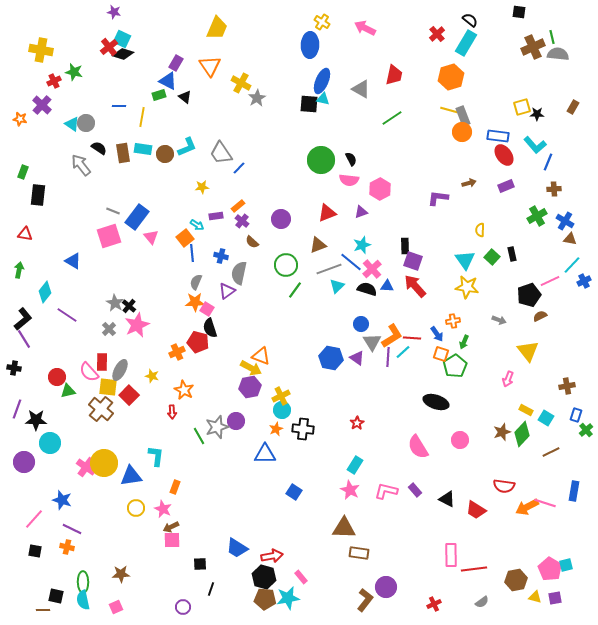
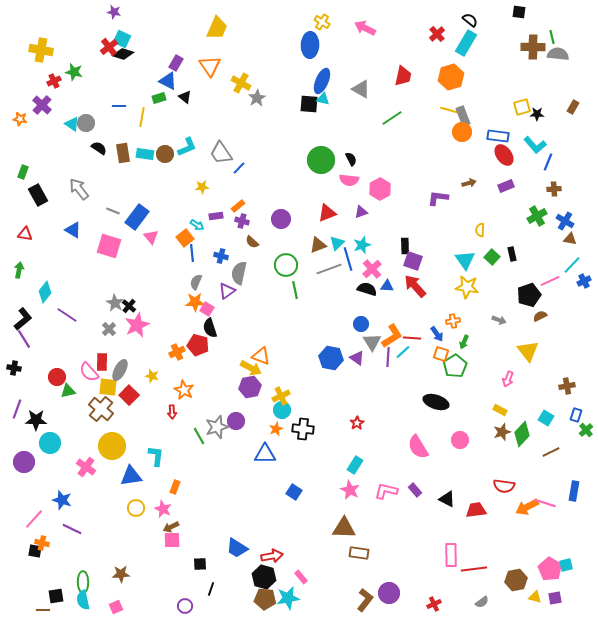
brown cross at (533, 47): rotated 25 degrees clockwise
red trapezoid at (394, 75): moved 9 px right, 1 px down
green rectangle at (159, 95): moved 3 px down
cyan rectangle at (143, 149): moved 2 px right, 5 px down
gray arrow at (81, 165): moved 2 px left, 24 px down
black rectangle at (38, 195): rotated 35 degrees counterclockwise
purple cross at (242, 221): rotated 24 degrees counterclockwise
pink square at (109, 236): moved 10 px down; rotated 35 degrees clockwise
blue triangle at (73, 261): moved 31 px up
blue line at (351, 262): moved 3 px left, 3 px up; rotated 35 degrees clockwise
cyan triangle at (337, 286): moved 43 px up
green line at (295, 290): rotated 48 degrees counterclockwise
red pentagon at (198, 342): moved 3 px down
yellow rectangle at (526, 410): moved 26 px left
yellow circle at (104, 463): moved 8 px right, 17 px up
red trapezoid at (476, 510): rotated 140 degrees clockwise
orange cross at (67, 547): moved 25 px left, 4 px up
purple circle at (386, 587): moved 3 px right, 6 px down
black square at (56, 596): rotated 21 degrees counterclockwise
purple circle at (183, 607): moved 2 px right, 1 px up
